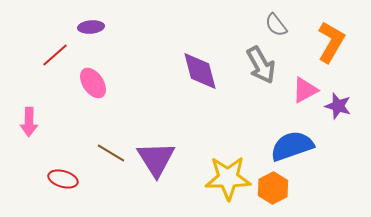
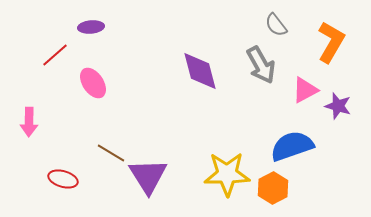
purple triangle: moved 8 px left, 17 px down
yellow star: moved 1 px left, 4 px up
